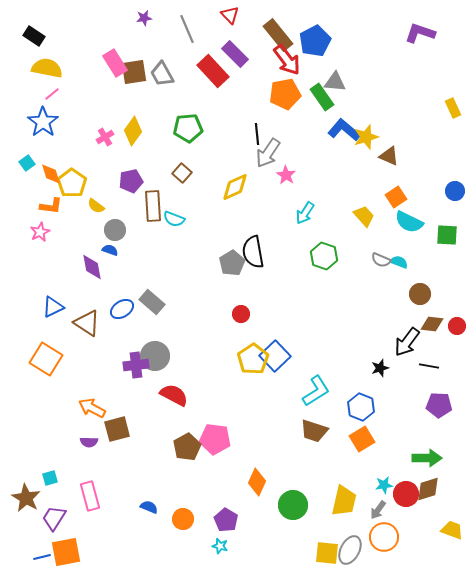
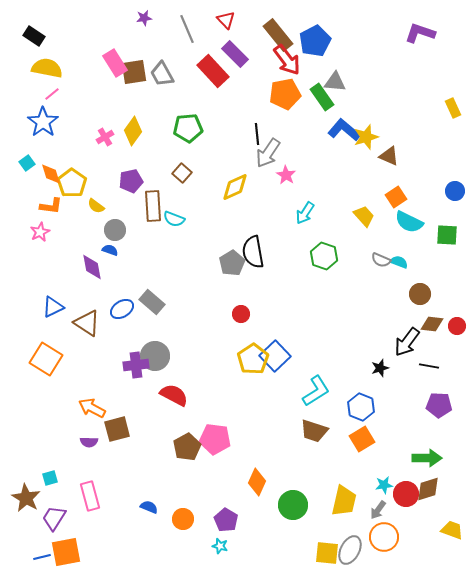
red triangle at (230, 15): moved 4 px left, 5 px down
